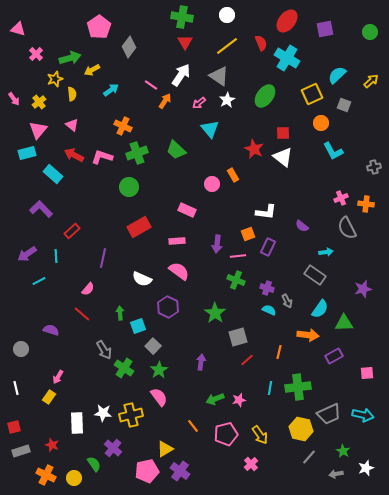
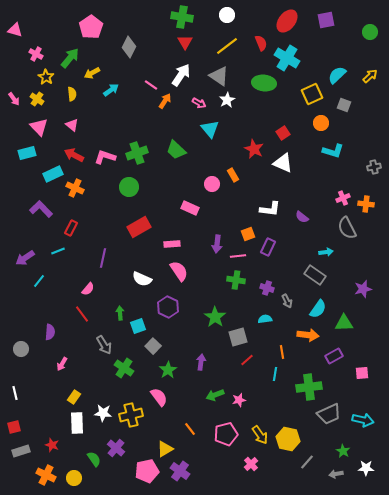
pink pentagon at (99, 27): moved 8 px left
pink triangle at (18, 29): moved 3 px left, 1 px down
purple square at (325, 29): moved 1 px right, 9 px up
gray diamond at (129, 47): rotated 10 degrees counterclockwise
pink cross at (36, 54): rotated 16 degrees counterclockwise
green arrow at (70, 58): rotated 35 degrees counterclockwise
yellow arrow at (92, 70): moved 3 px down
yellow star at (55, 79): moved 9 px left, 2 px up; rotated 21 degrees counterclockwise
yellow arrow at (371, 81): moved 1 px left, 5 px up
green ellipse at (265, 96): moved 1 px left, 13 px up; rotated 60 degrees clockwise
yellow cross at (39, 102): moved 2 px left, 3 px up; rotated 16 degrees counterclockwise
pink arrow at (199, 103): rotated 112 degrees counterclockwise
orange cross at (123, 126): moved 48 px left, 62 px down
pink triangle at (38, 130): moved 1 px right, 3 px up; rotated 24 degrees counterclockwise
red square at (283, 133): rotated 32 degrees counterclockwise
cyan L-shape at (333, 151): rotated 45 degrees counterclockwise
pink L-shape at (102, 157): moved 3 px right
white triangle at (283, 157): moved 6 px down; rotated 15 degrees counterclockwise
cyan rectangle at (53, 174): rotated 66 degrees counterclockwise
pink cross at (341, 198): moved 2 px right
pink rectangle at (187, 210): moved 3 px right, 2 px up
white L-shape at (266, 212): moved 4 px right, 3 px up
purple semicircle at (302, 226): moved 9 px up
red rectangle at (72, 231): moved 1 px left, 3 px up; rotated 21 degrees counterclockwise
pink rectangle at (177, 241): moved 5 px left, 3 px down
purple arrow at (27, 254): moved 2 px left, 4 px down
cyan line at (56, 256): moved 2 px right, 5 px up; rotated 72 degrees clockwise
pink semicircle at (179, 271): rotated 20 degrees clockwise
green cross at (236, 280): rotated 12 degrees counterclockwise
cyan line at (39, 281): rotated 24 degrees counterclockwise
cyan semicircle at (320, 309): moved 2 px left
cyan semicircle at (269, 310): moved 4 px left, 9 px down; rotated 32 degrees counterclockwise
green star at (215, 313): moved 4 px down
red line at (82, 314): rotated 12 degrees clockwise
purple semicircle at (51, 330): moved 1 px left, 2 px down; rotated 77 degrees clockwise
gray arrow at (104, 350): moved 5 px up
orange line at (279, 352): moved 3 px right; rotated 24 degrees counterclockwise
green star at (159, 370): moved 9 px right
pink square at (367, 373): moved 5 px left
pink arrow at (58, 377): moved 4 px right, 13 px up
green cross at (298, 387): moved 11 px right
white line at (16, 388): moved 1 px left, 5 px down
cyan line at (270, 388): moved 5 px right, 14 px up
yellow rectangle at (49, 397): moved 25 px right
green arrow at (215, 399): moved 4 px up
cyan arrow at (363, 415): moved 5 px down
orange line at (193, 426): moved 3 px left, 3 px down
yellow hexagon at (301, 429): moved 13 px left, 10 px down
purple cross at (113, 448): moved 3 px right
gray line at (309, 457): moved 2 px left, 5 px down
green semicircle at (94, 464): moved 5 px up
white star at (366, 468): rotated 21 degrees clockwise
